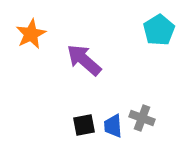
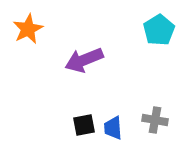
orange star: moved 3 px left, 5 px up
purple arrow: rotated 63 degrees counterclockwise
gray cross: moved 13 px right, 2 px down; rotated 10 degrees counterclockwise
blue trapezoid: moved 2 px down
